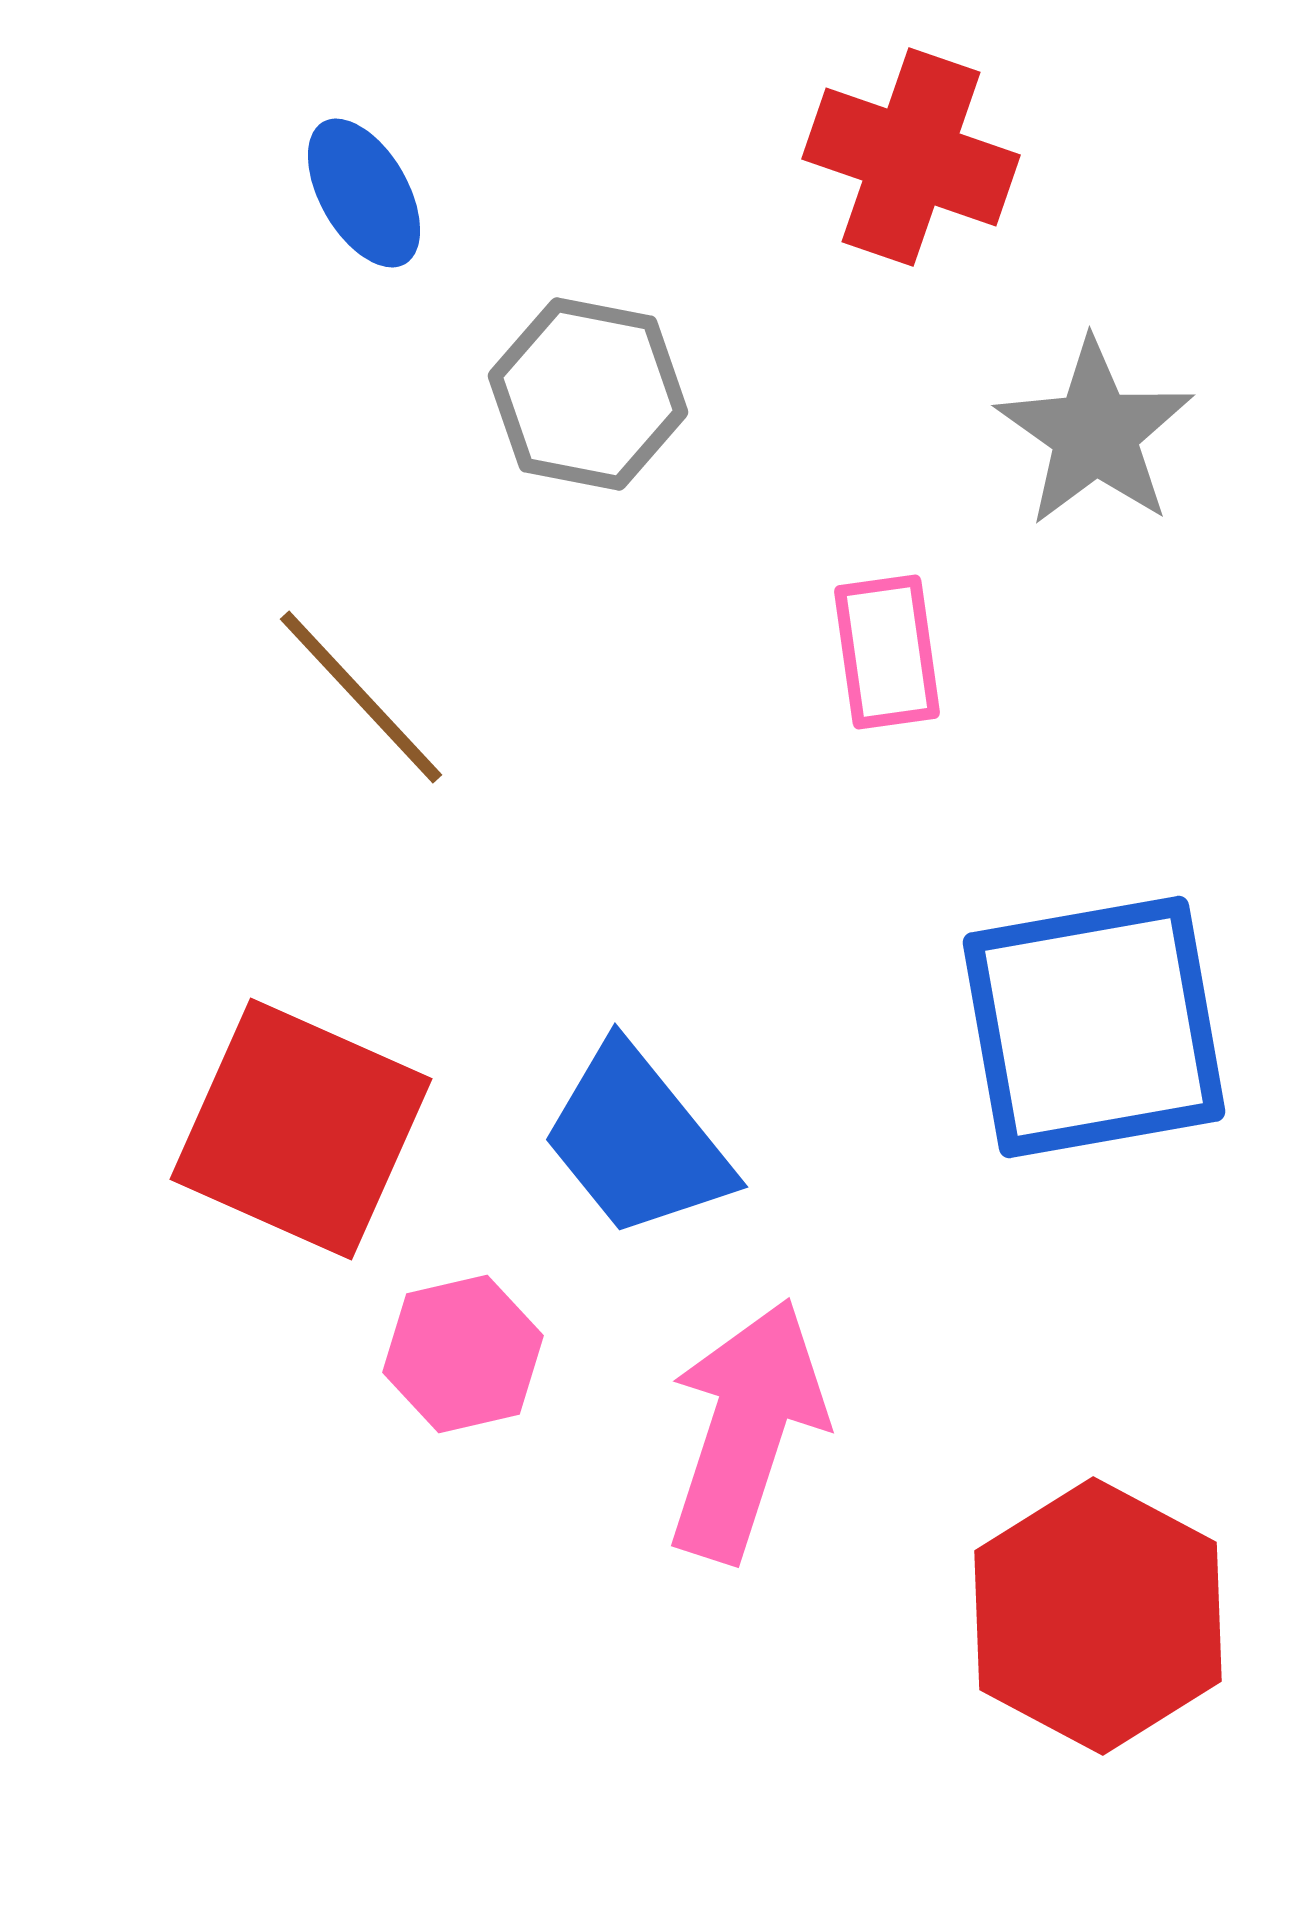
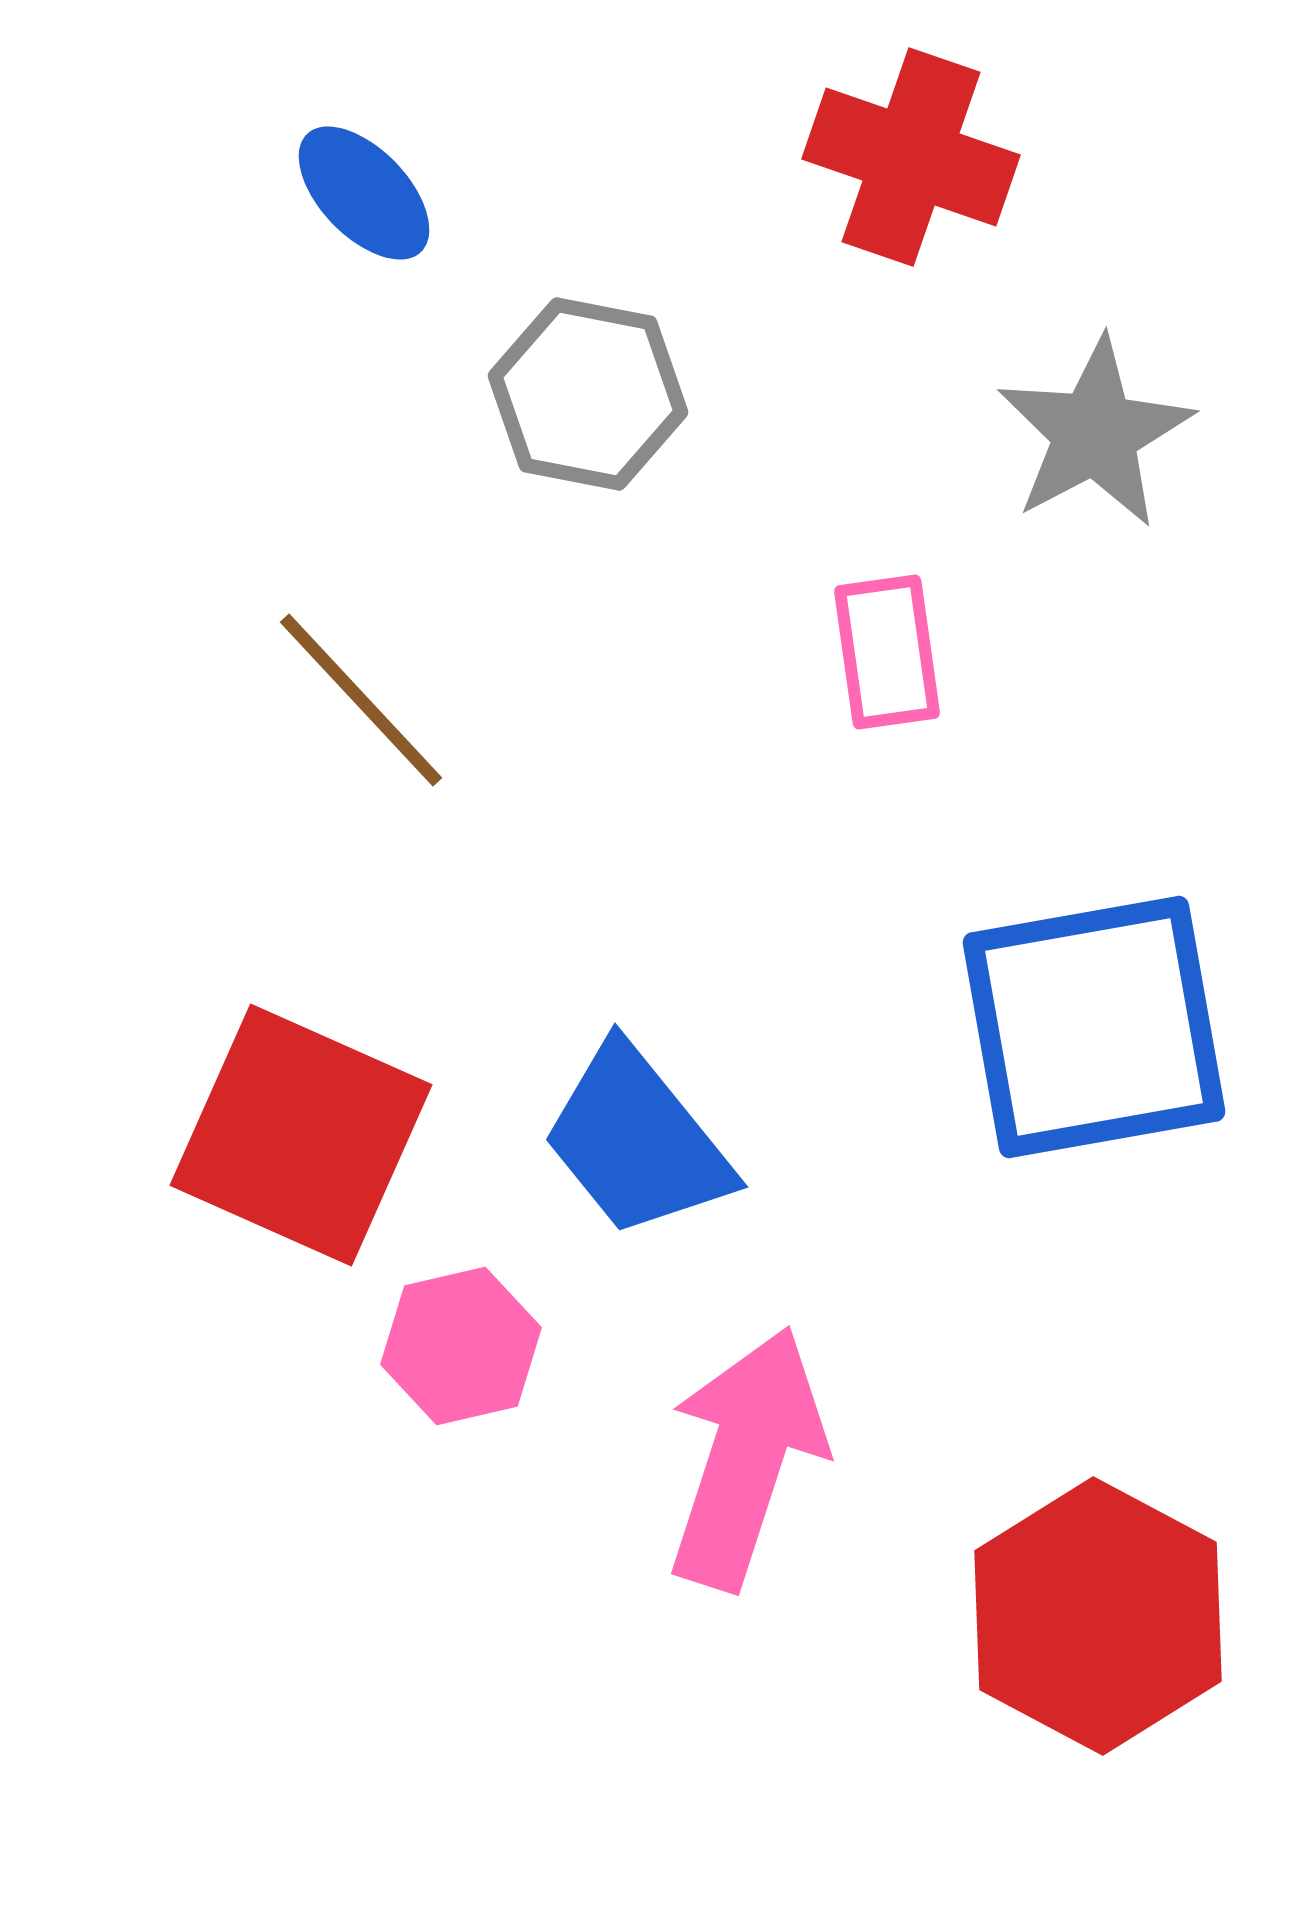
blue ellipse: rotated 14 degrees counterclockwise
gray star: rotated 9 degrees clockwise
brown line: moved 3 px down
red square: moved 6 px down
pink hexagon: moved 2 px left, 8 px up
pink arrow: moved 28 px down
